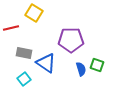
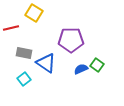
green square: rotated 16 degrees clockwise
blue semicircle: rotated 96 degrees counterclockwise
